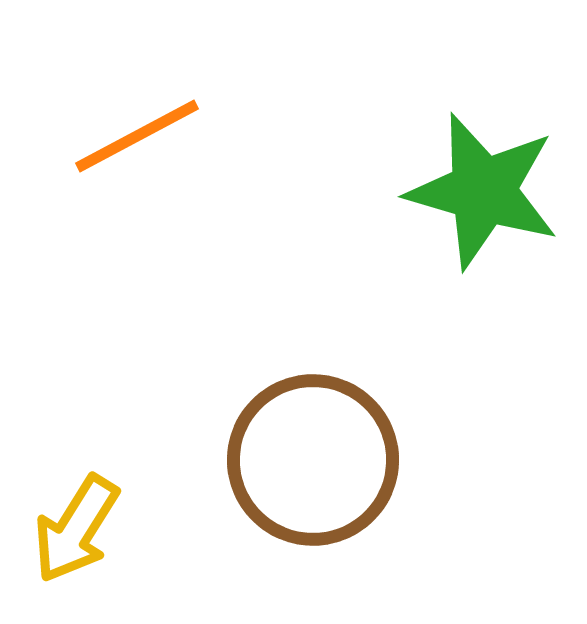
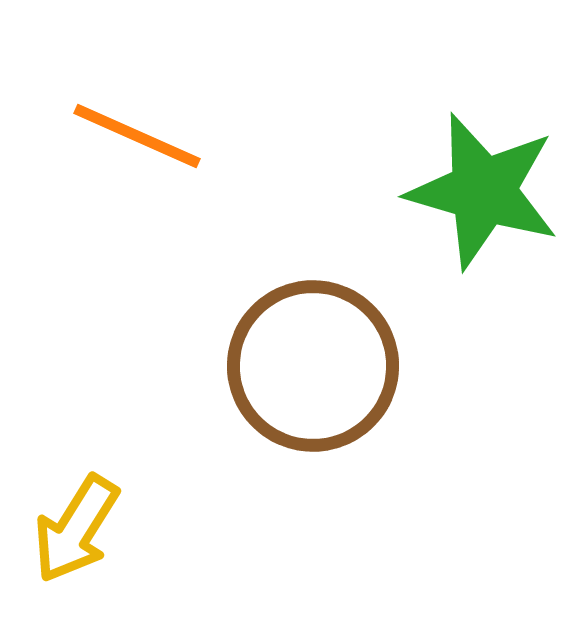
orange line: rotated 52 degrees clockwise
brown circle: moved 94 px up
